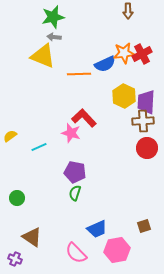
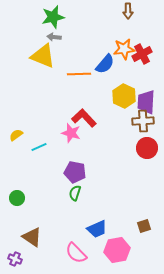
orange star: moved 4 px up
blue semicircle: rotated 25 degrees counterclockwise
yellow semicircle: moved 6 px right, 1 px up
